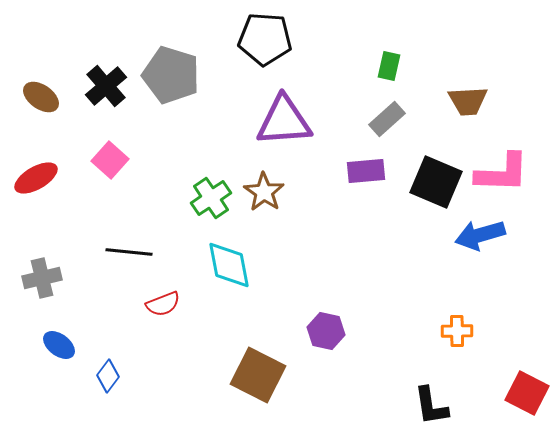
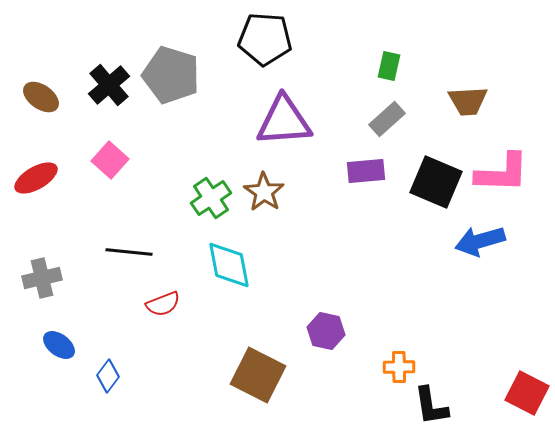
black cross: moved 3 px right, 1 px up
blue arrow: moved 6 px down
orange cross: moved 58 px left, 36 px down
